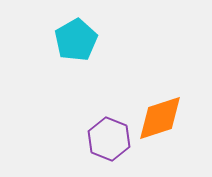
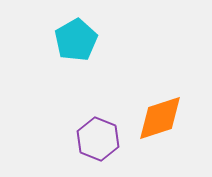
purple hexagon: moved 11 px left
